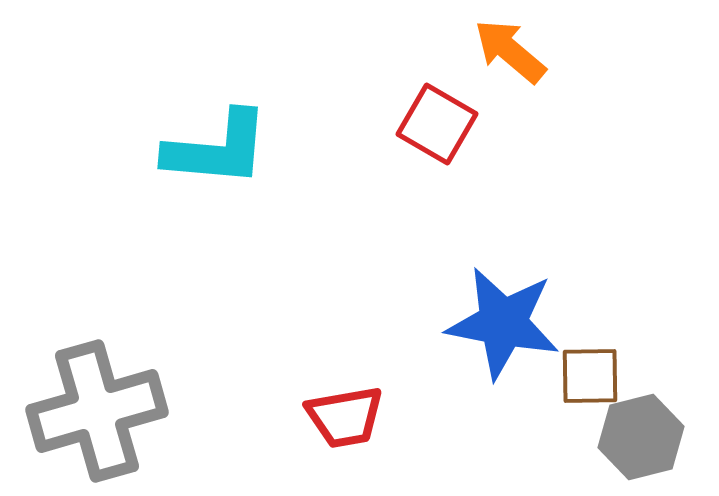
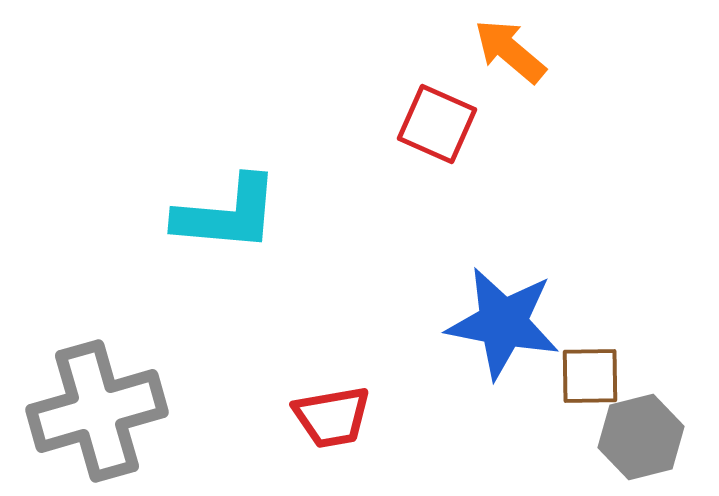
red square: rotated 6 degrees counterclockwise
cyan L-shape: moved 10 px right, 65 px down
red trapezoid: moved 13 px left
